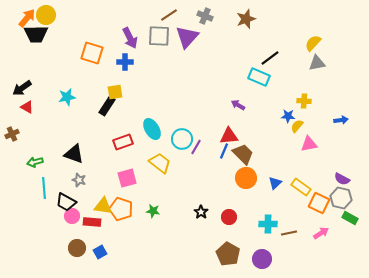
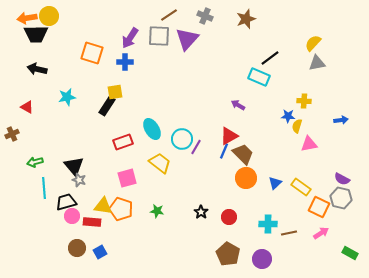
yellow circle at (46, 15): moved 3 px right, 1 px down
orange arrow at (27, 18): rotated 138 degrees counterclockwise
purple triangle at (187, 37): moved 2 px down
purple arrow at (130, 38): rotated 60 degrees clockwise
black arrow at (22, 88): moved 15 px right, 19 px up; rotated 48 degrees clockwise
yellow semicircle at (297, 126): rotated 24 degrees counterclockwise
red triangle at (229, 136): rotated 24 degrees counterclockwise
black triangle at (74, 154): moved 12 px down; rotated 30 degrees clockwise
black trapezoid at (66, 202): rotated 135 degrees clockwise
orange square at (319, 203): moved 4 px down
green star at (153, 211): moved 4 px right
green rectangle at (350, 218): moved 35 px down
